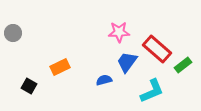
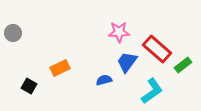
orange rectangle: moved 1 px down
cyan L-shape: rotated 12 degrees counterclockwise
